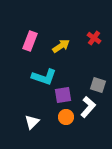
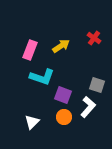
pink rectangle: moved 9 px down
cyan L-shape: moved 2 px left
gray square: moved 1 px left
purple square: rotated 30 degrees clockwise
orange circle: moved 2 px left
